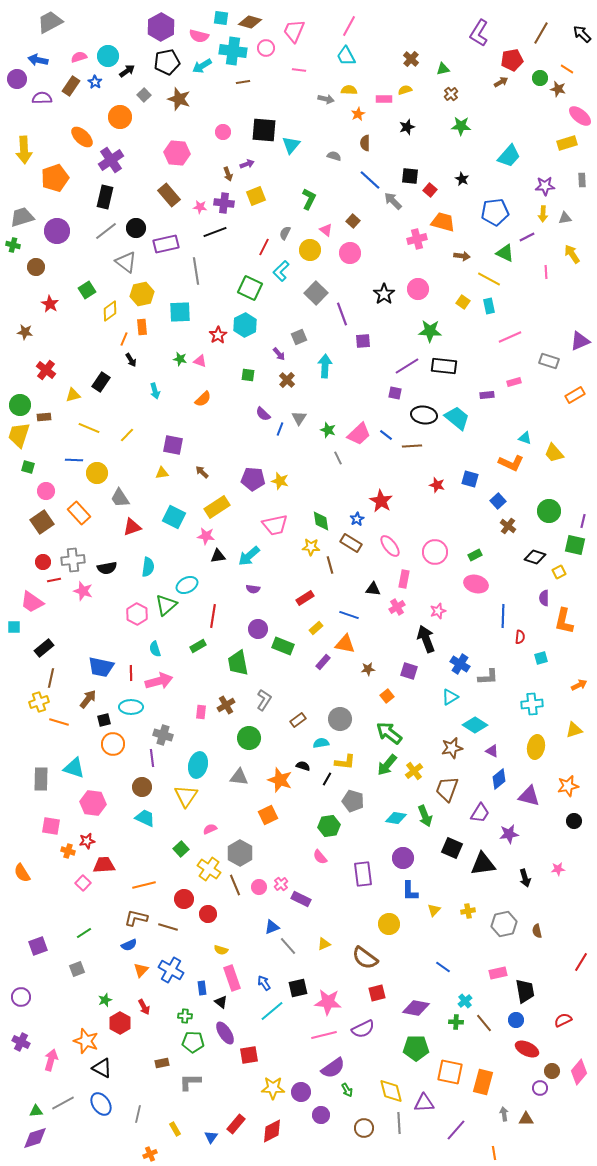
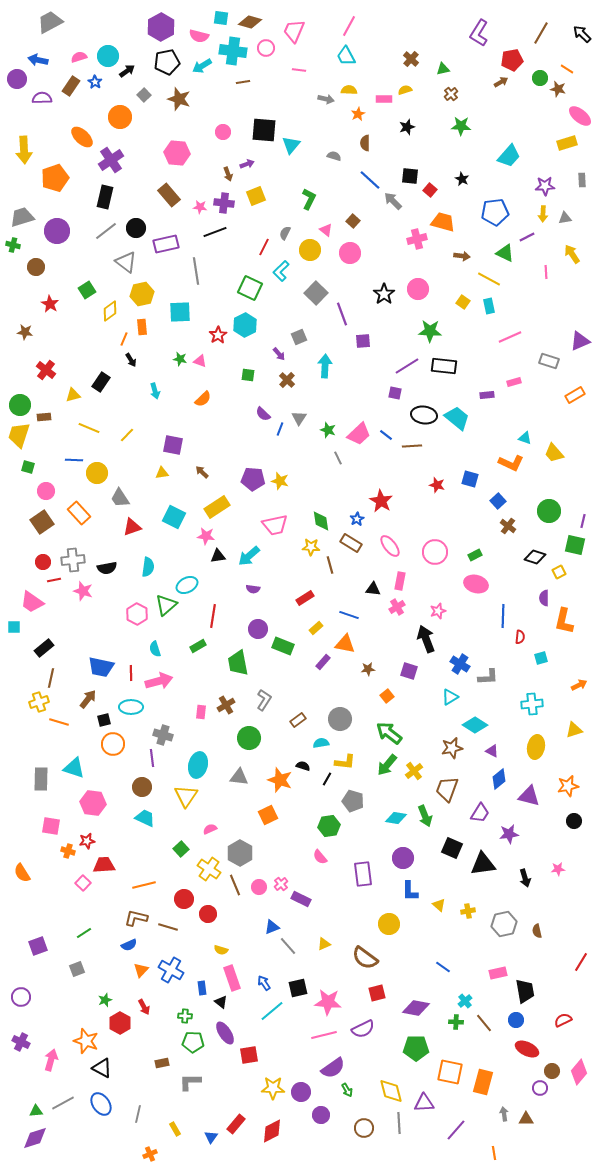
pink rectangle at (404, 579): moved 4 px left, 2 px down
yellow triangle at (434, 910): moved 5 px right, 5 px up; rotated 32 degrees counterclockwise
